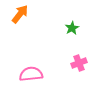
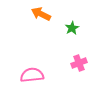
orange arrow: moved 21 px right; rotated 102 degrees counterclockwise
pink semicircle: moved 1 px right, 1 px down
